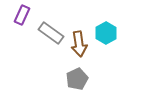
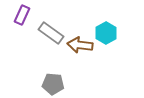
brown arrow: moved 1 px right, 1 px down; rotated 105 degrees clockwise
gray pentagon: moved 24 px left, 5 px down; rotated 30 degrees clockwise
